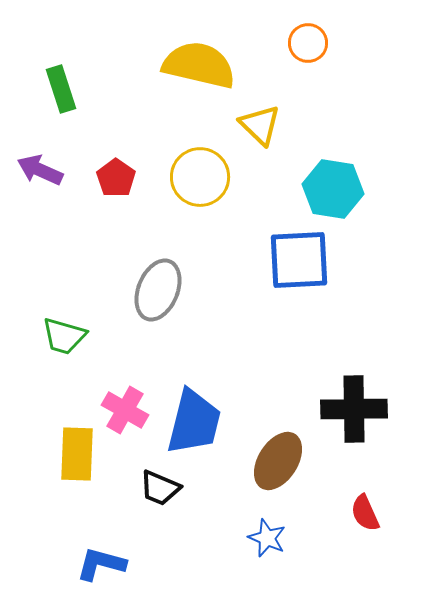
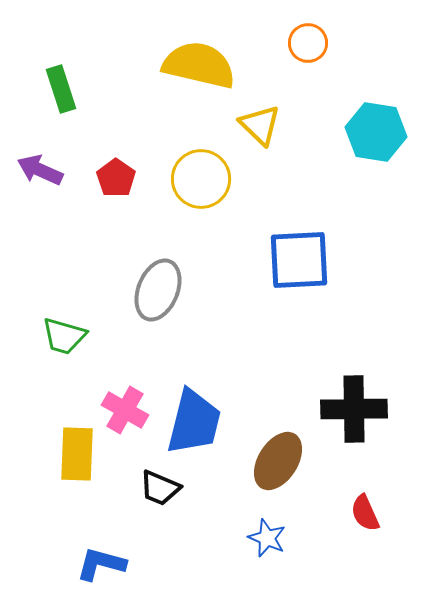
yellow circle: moved 1 px right, 2 px down
cyan hexagon: moved 43 px right, 57 px up
